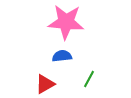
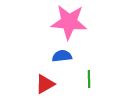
pink star: moved 3 px right
green line: rotated 30 degrees counterclockwise
